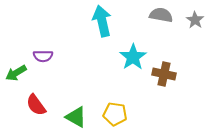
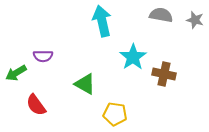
gray star: rotated 18 degrees counterclockwise
green triangle: moved 9 px right, 33 px up
